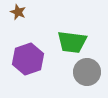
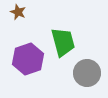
green trapezoid: moved 9 px left; rotated 112 degrees counterclockwise
gray circle: moved 1 px down
